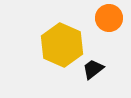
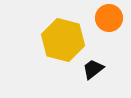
yellow hexagon: moved 1 px right, 5 px up; rotated 9 degrees counterclockwise
